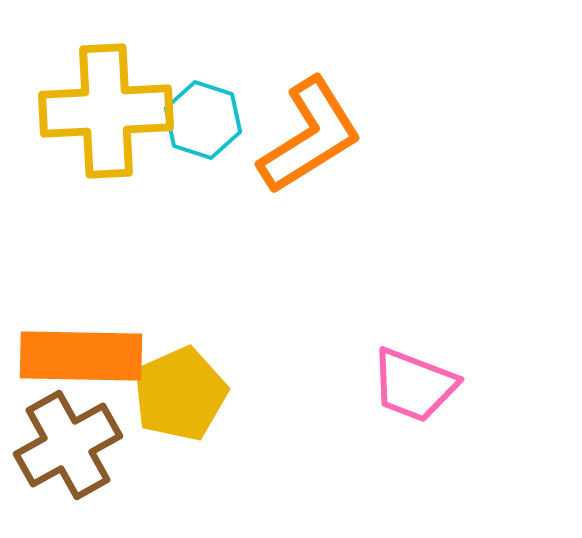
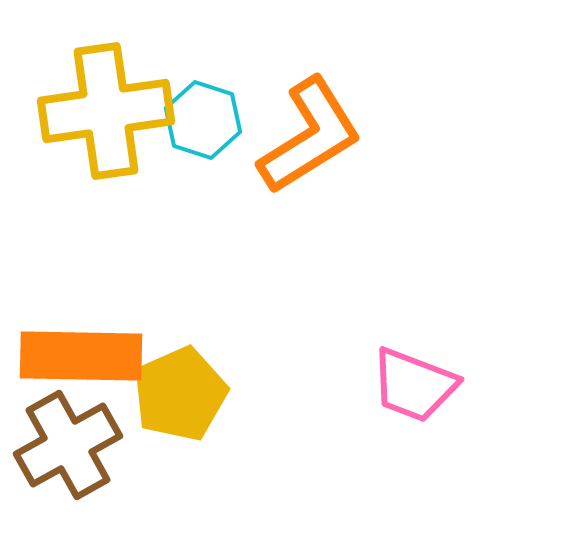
yellow cross: rotated 5 degrees counterclockwise
